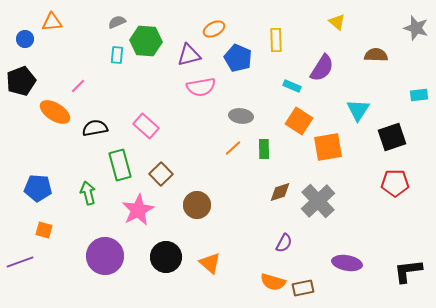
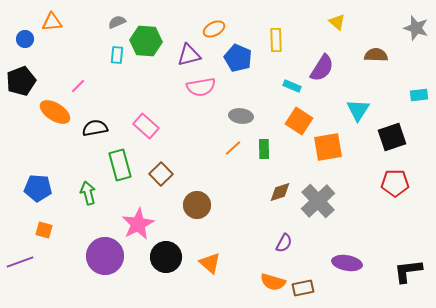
pink star at (138, 210): moved 14 px down
